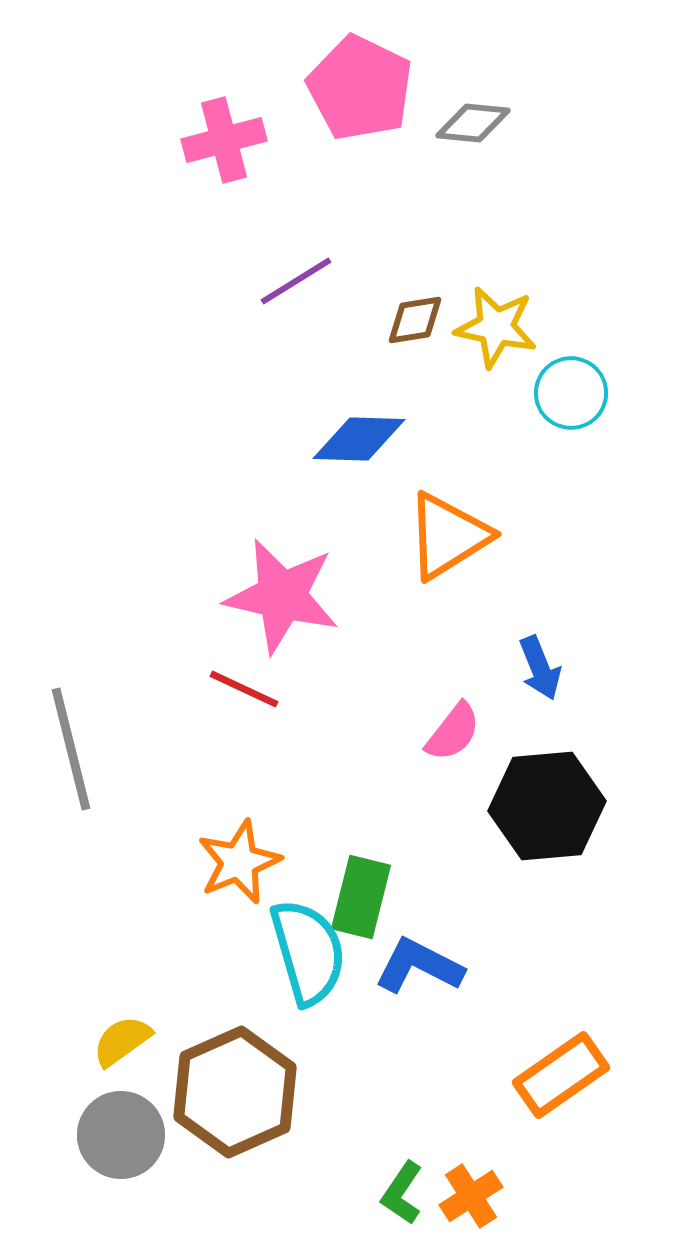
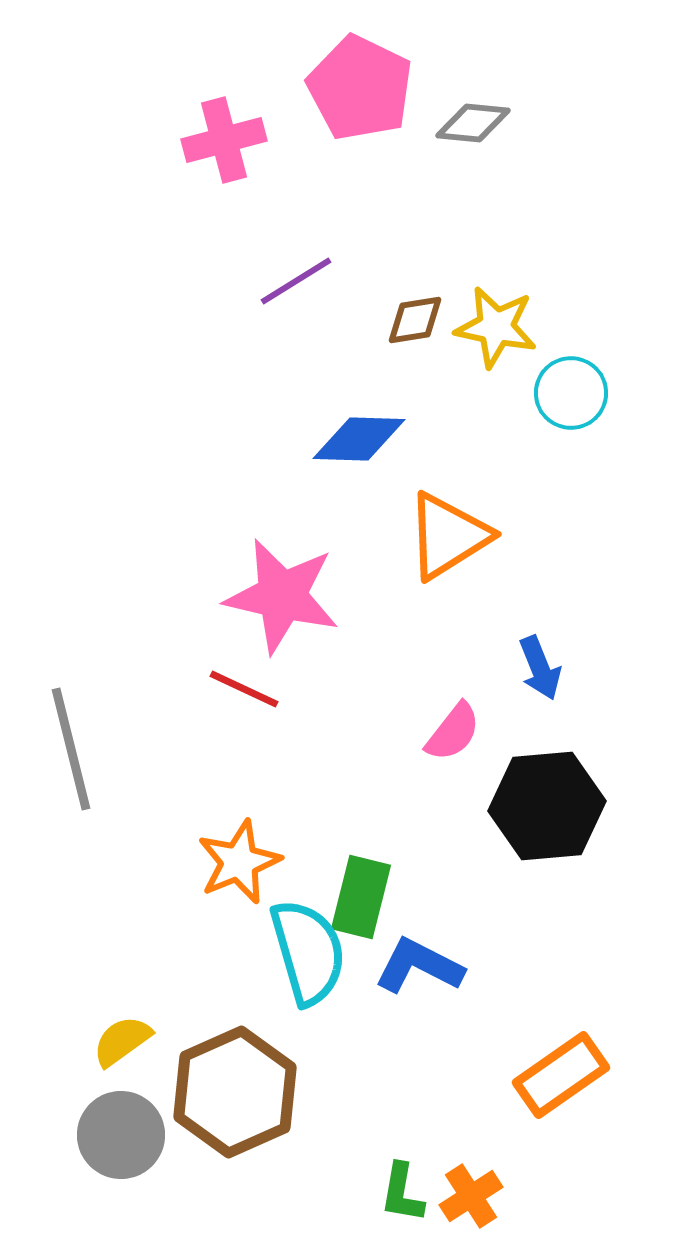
green L-shape: rotated 24 degrees counterclockwise
